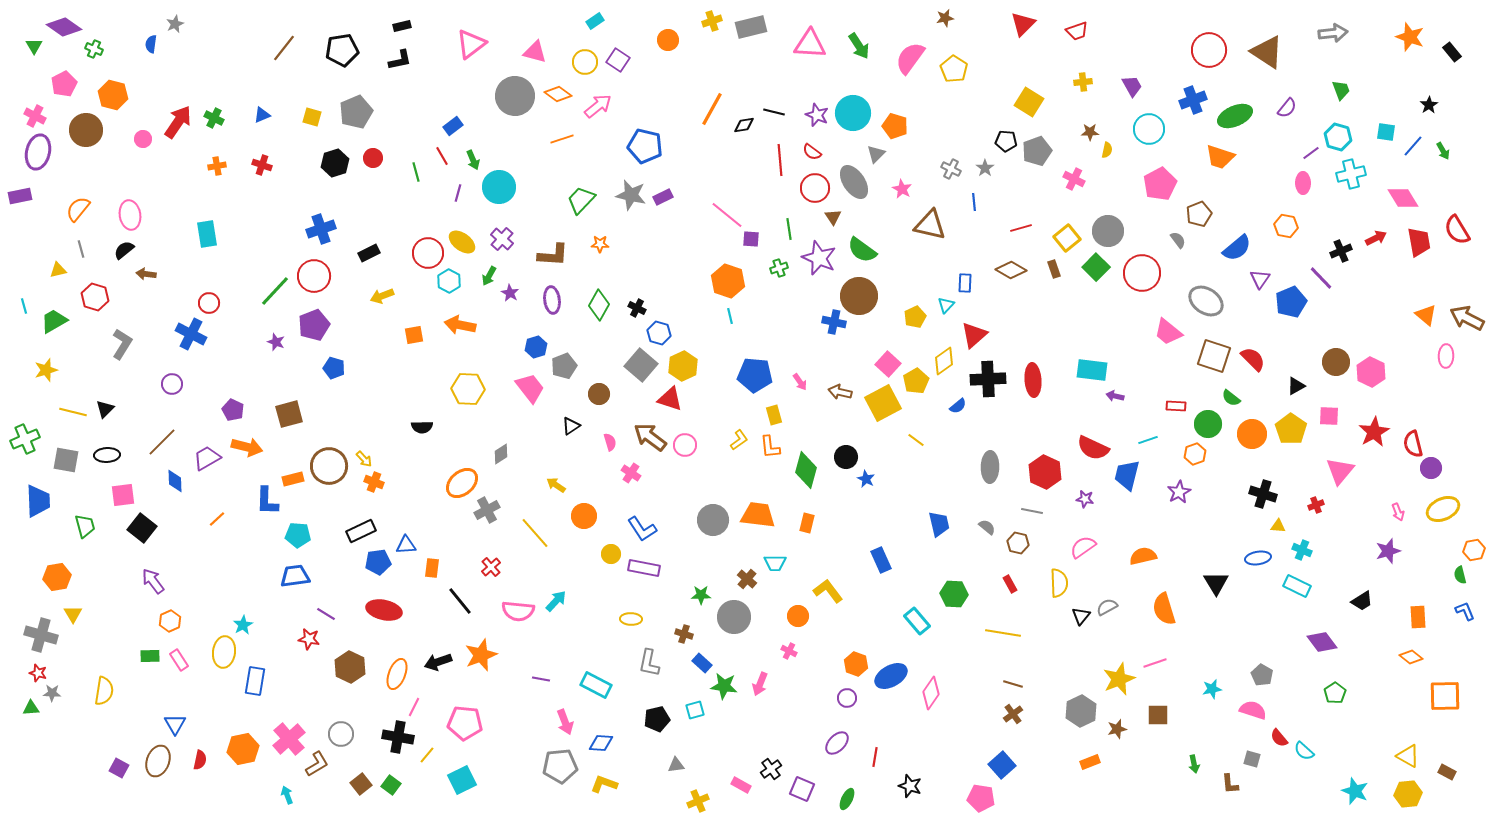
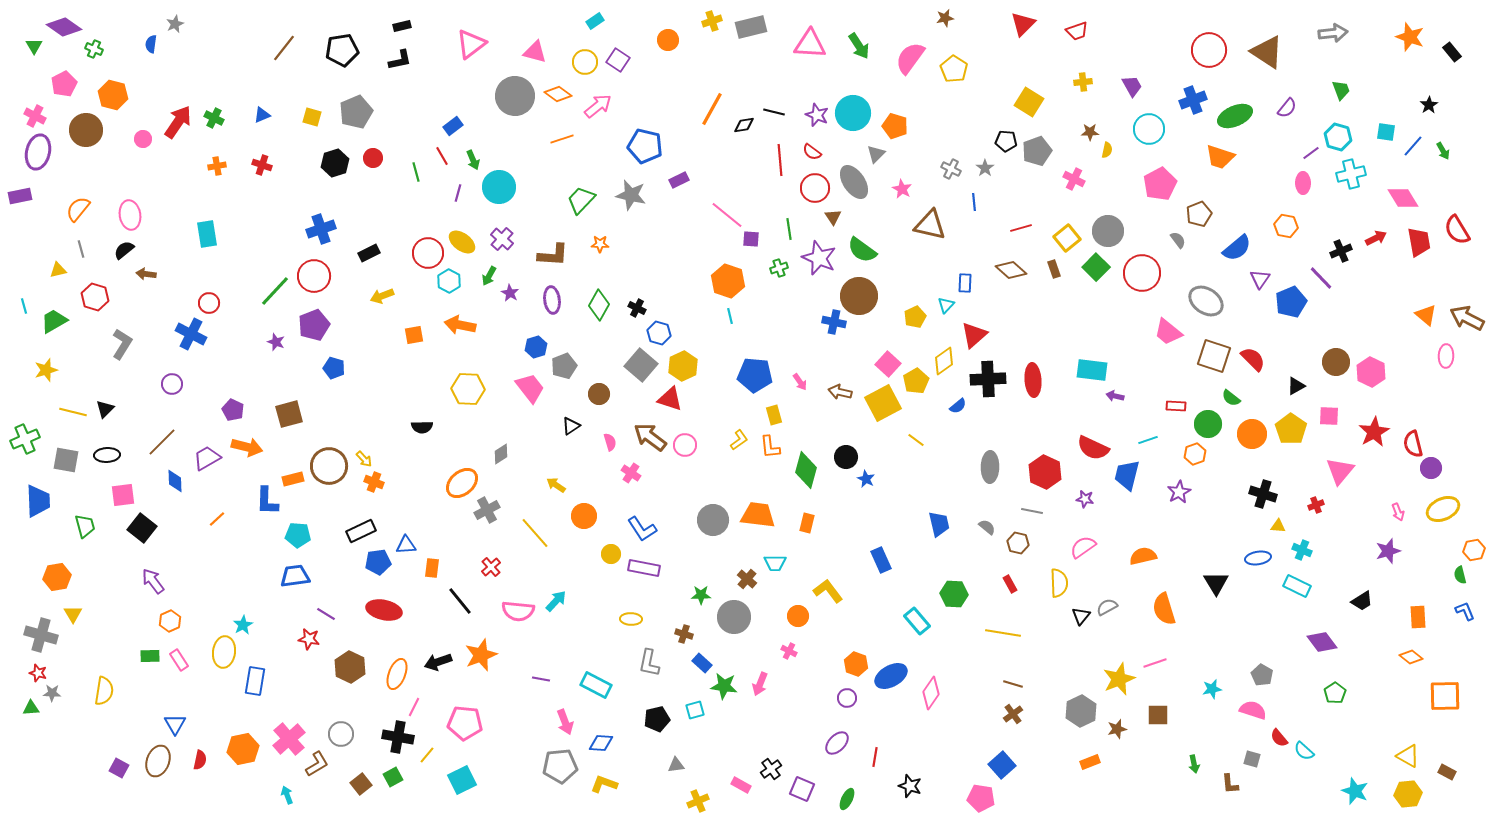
purple rectangle at (663, 197): moved 16 px right, 17 px up
brown diamond at (1011, 270): rotated 12 degrees clockwise
green square at (391, 785): moved 2 px right, 8 px up; rotated 24 degrees clockwise
